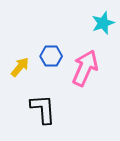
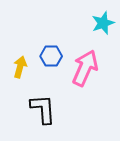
yellow arrow: rotated 25 degrees counterclockwise
